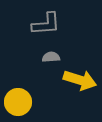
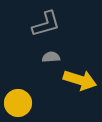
gray L-shape: rotated 12 degrees counterclockwise
yellow circle: moved 1 px down
